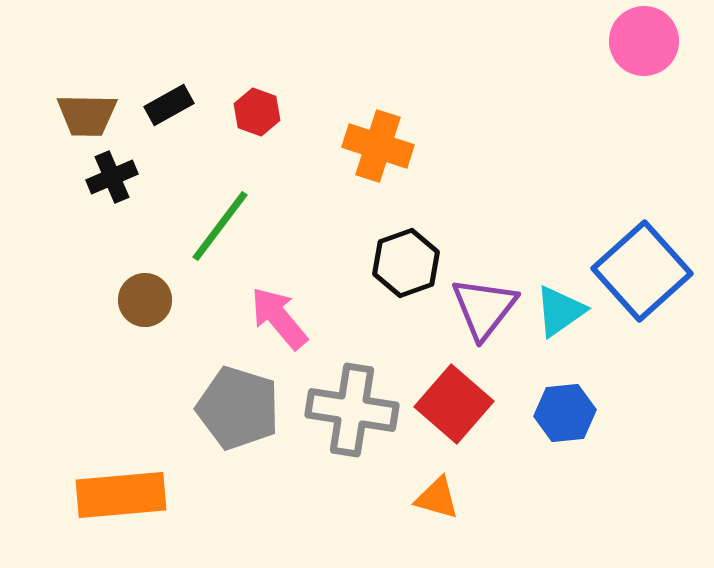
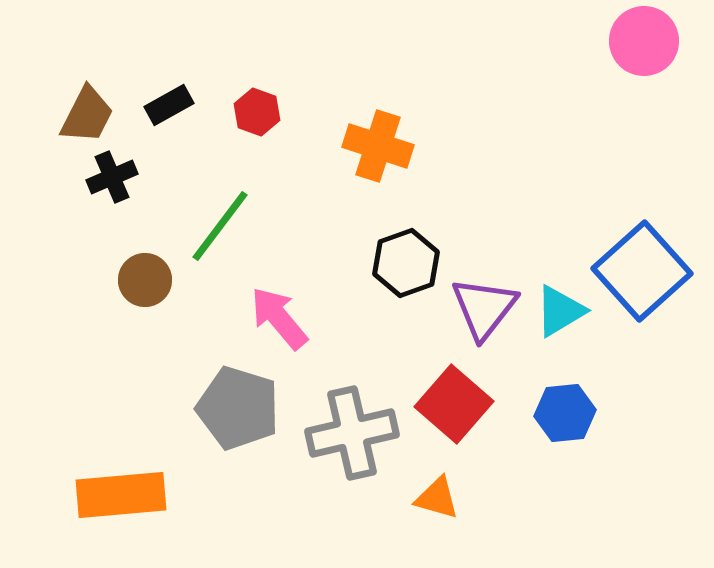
brown trapezoid: rotated 64 degrees counterclockwise
brown circle: moved 20 px up
cyan triangle: rotated 4 degrees clockwise
gray cross: moved 23 px down; rotated 22 degrees counterclockwise
